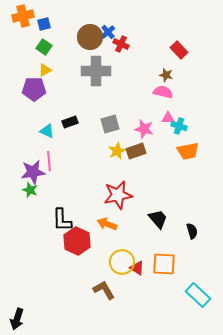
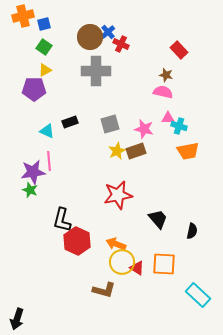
black L-shape: rotated 15 degrees clockwise
orange arrow: moved 9 px right, 20 px down
black semicircle: rotated 28 degrees clockwise
brown L-shape: rotated 135 degrees clockwise
